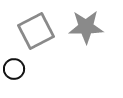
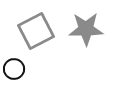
gray star: moved 2 px down
